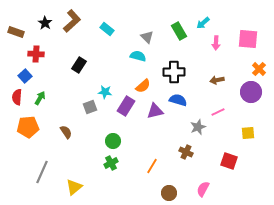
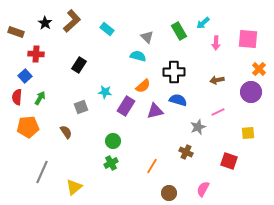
gray square: moved 9 px left
